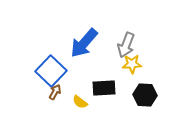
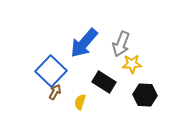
gray arrow: moved 5 px left, 1 px up
black rectangle: moved 6 px up; rotated 35 degrees clockwise
yellow semicircle: rotated 70 degrees clockwise
